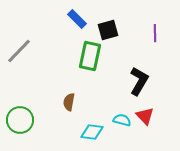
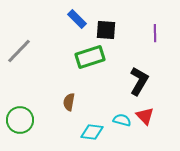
black square: moved 2 px left; rotated 20 degrees clockwise
green rectangle: moved 1 px down; rotated 60 degrees clockwise
